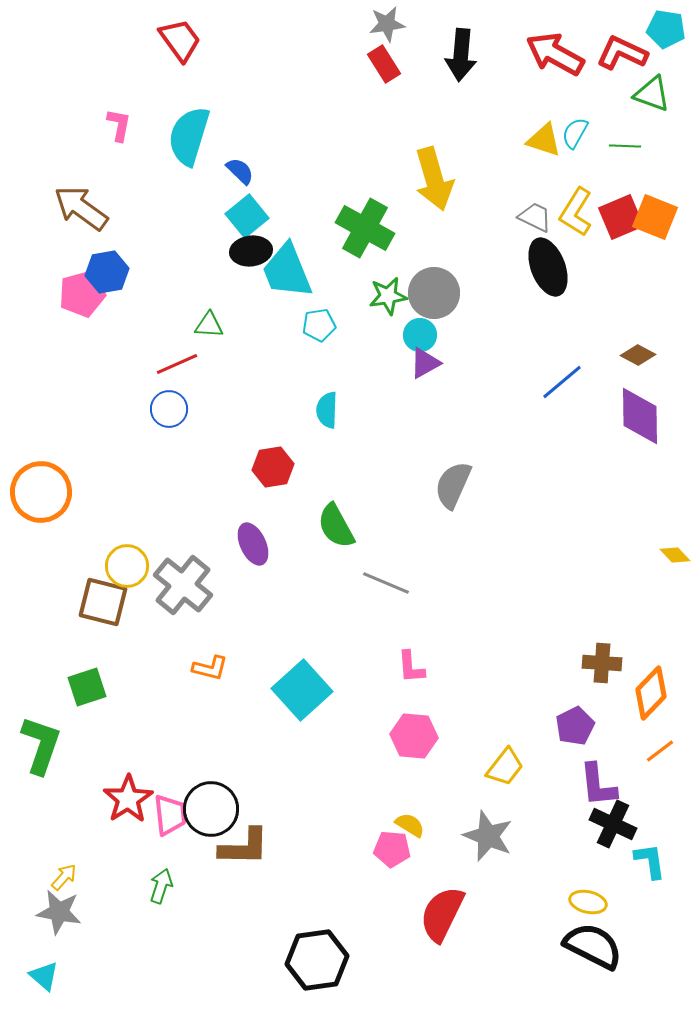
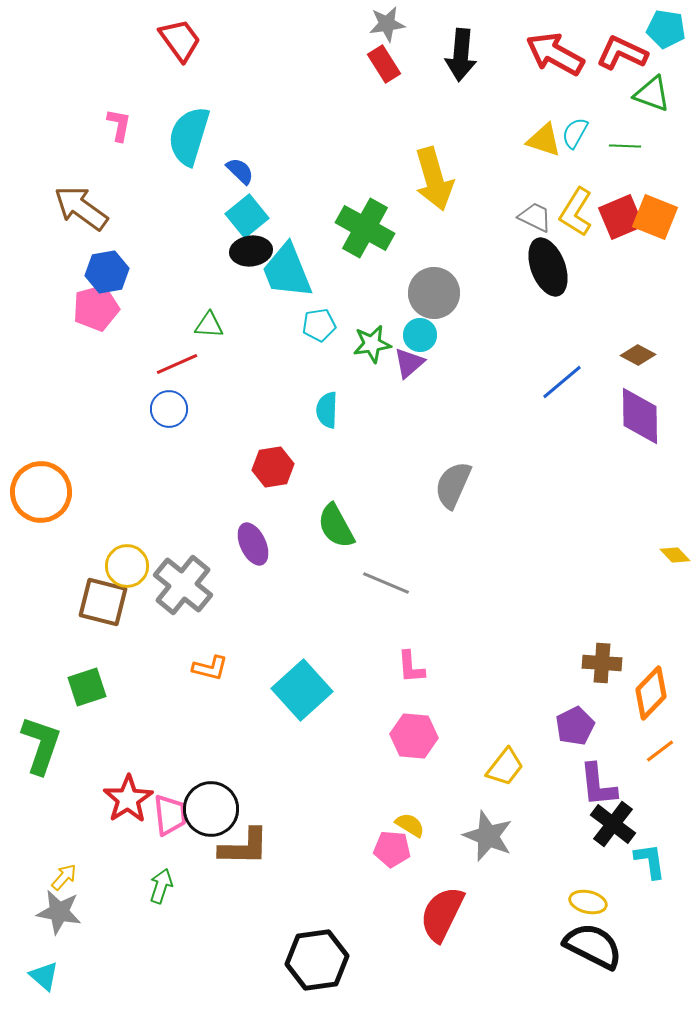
pink pentagon at (82, 294): moved 14 px right, 14 px down
green star at (388, 296): moved 16 px left, 48 px down
purple triangle at (425, 363): moved 16 px left; rotated 12 degrees counterclockwise
black cross at (613, 824): rotated 12 degrees clockwise
